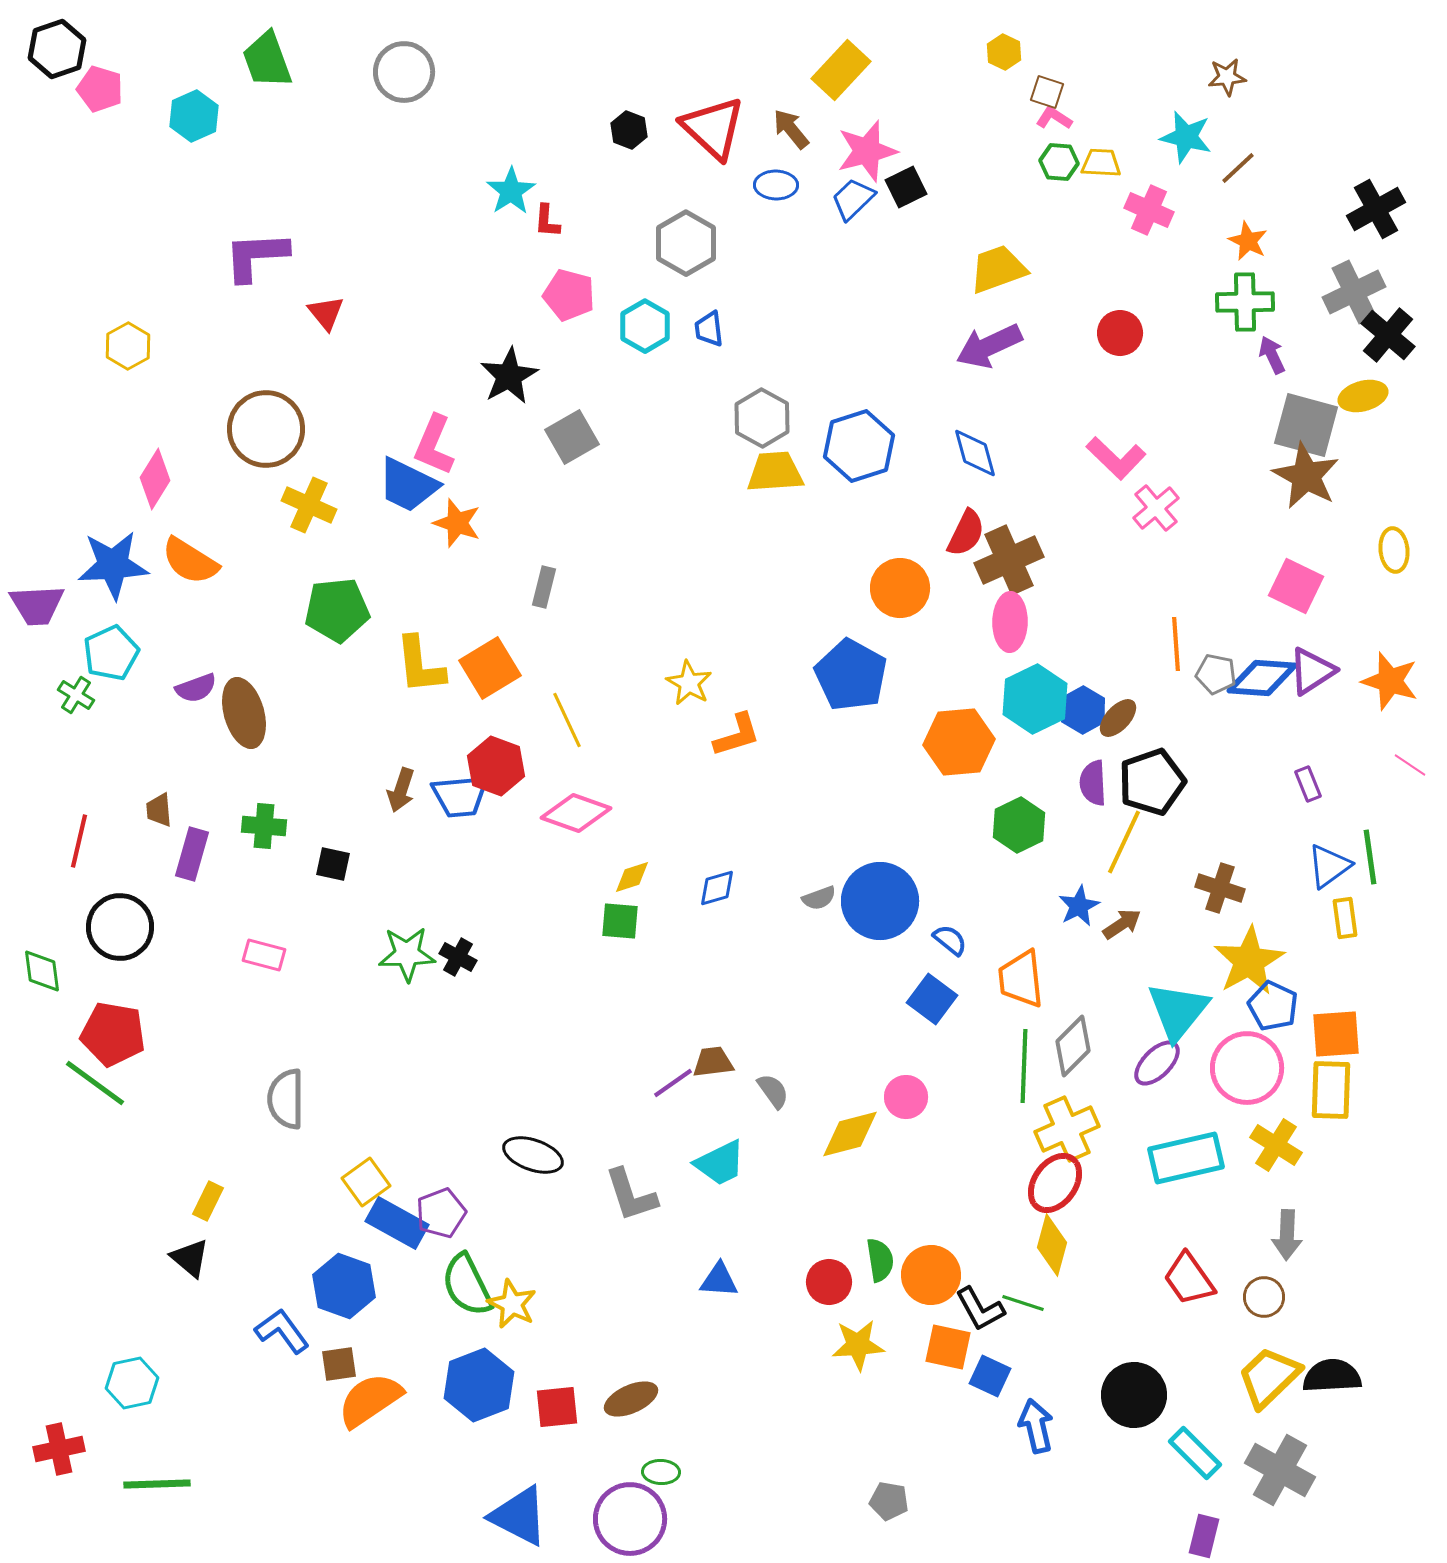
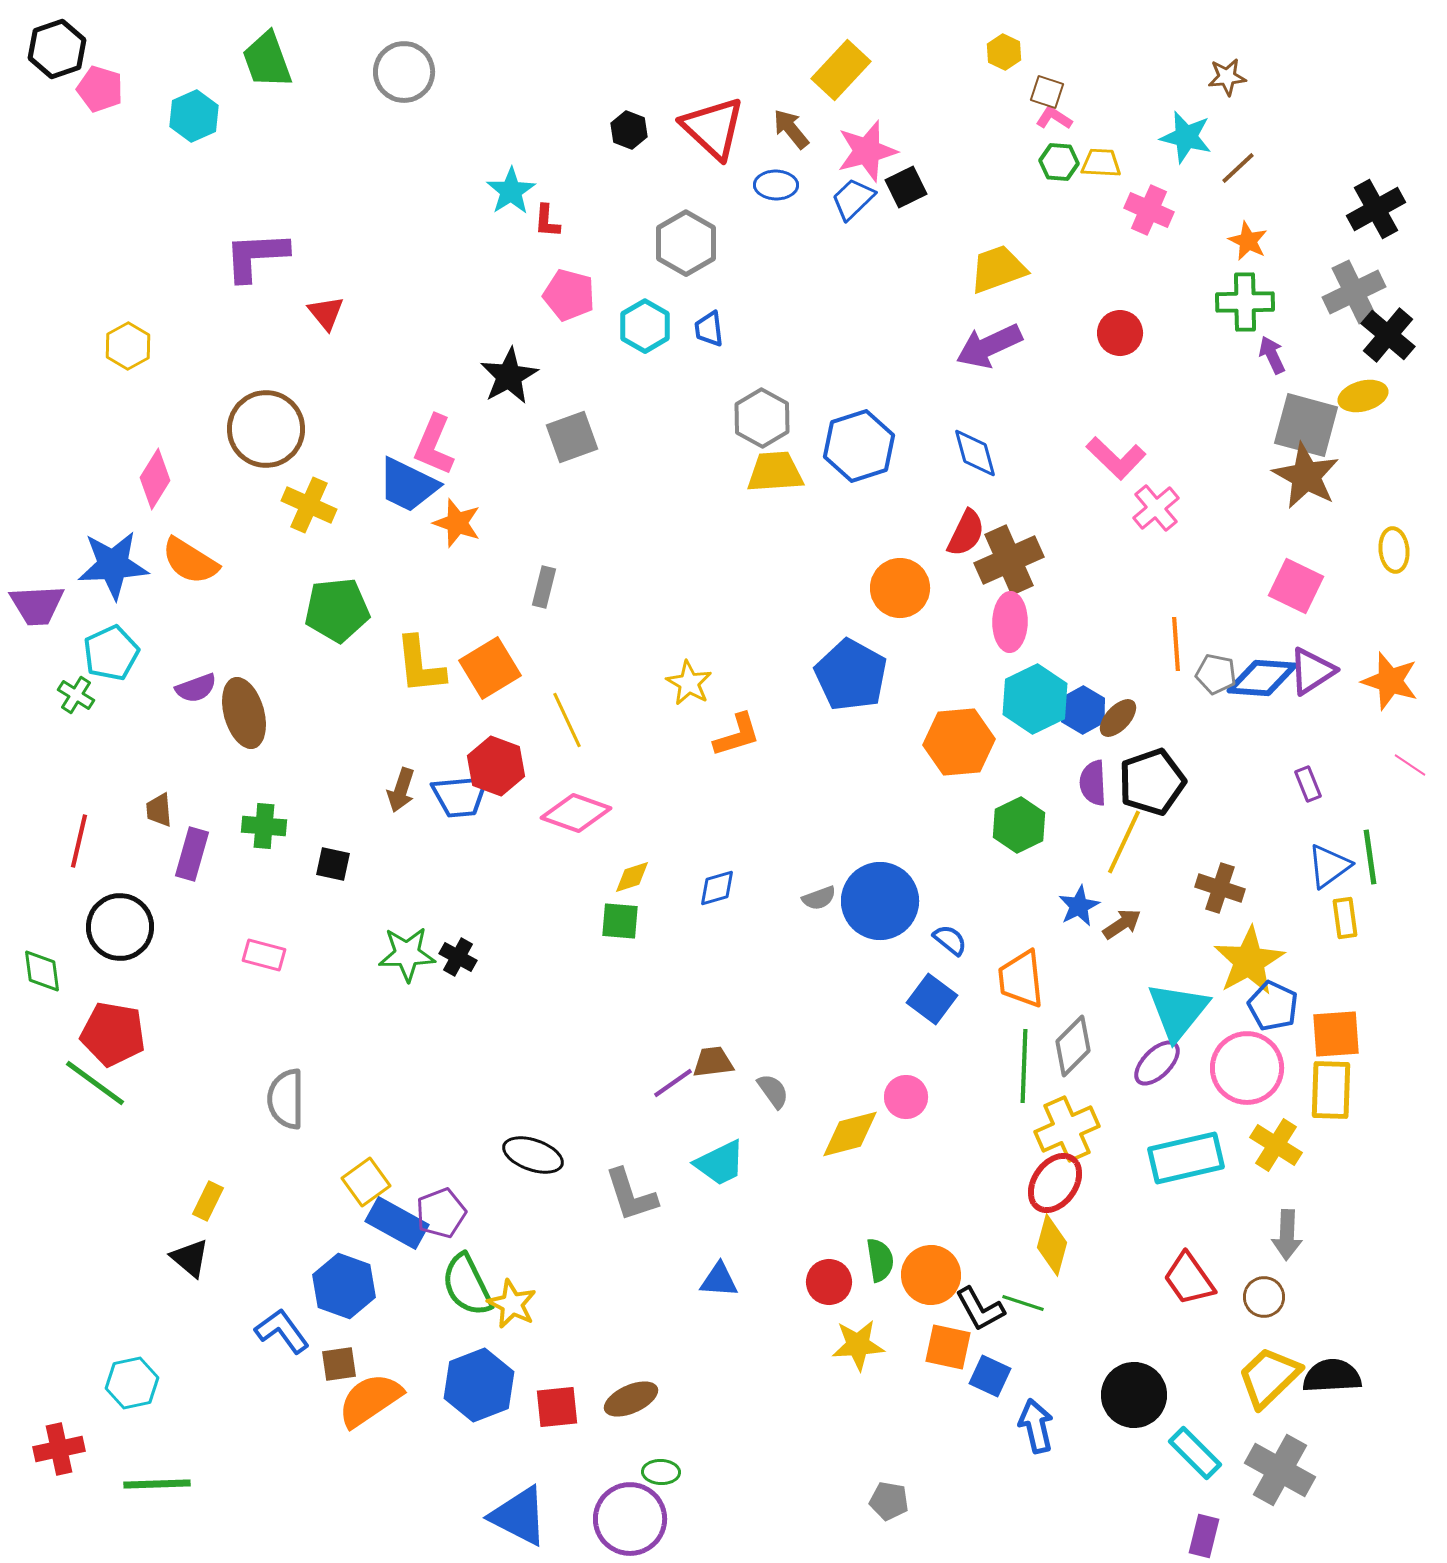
gray square at (572, 437): rotated 10 degrees clockwise
